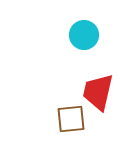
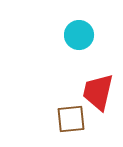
cyan circle: moved 5 px left
